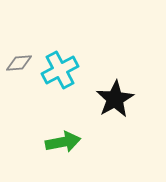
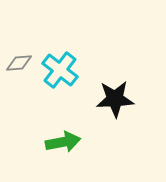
cyan cross: rotated 24 degrees counterclockwise
black star: rotated 27 degrees clockwise
